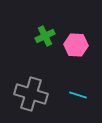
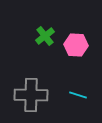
green cross: rotated 12 degrees counterclockwise
gray cross: moved 1 px down; rotated 16 degrees counterclockwise
